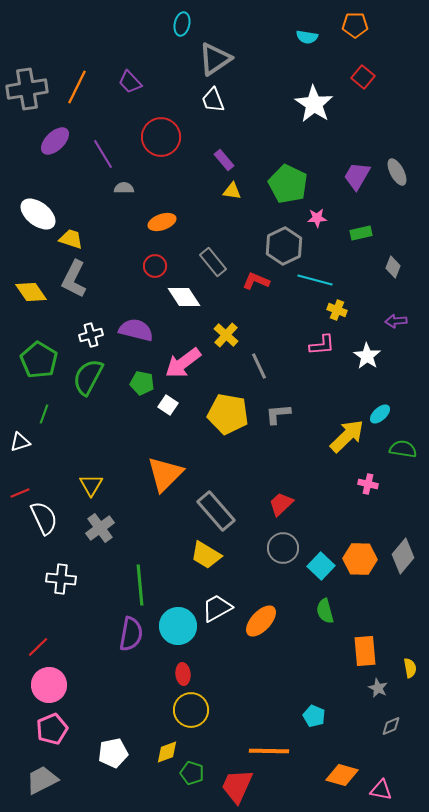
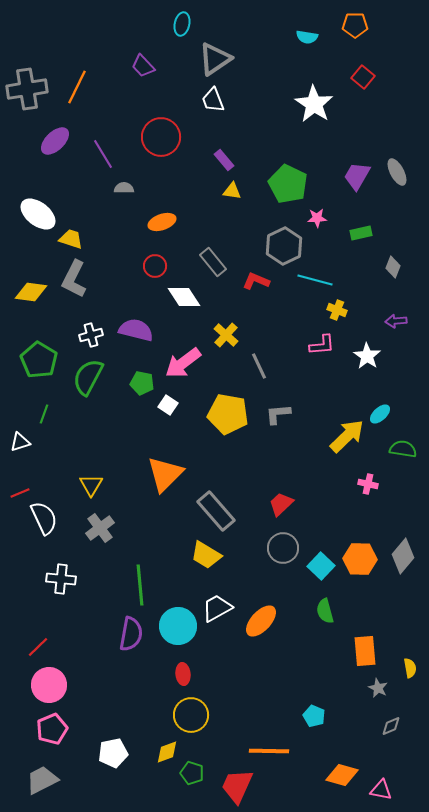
purple trapezoid at (130, 82): moved 13 px right, 16 px up
yellow diamond at (31, 292): rotated 48 degrees counterclockwise
yellow circle at (191, 710): moved 5 px down
